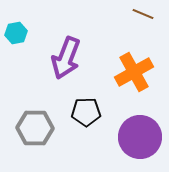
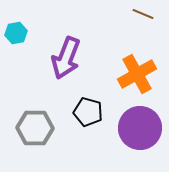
orange cross: moved 3 px right, 2 px down
black pentagon: moved 2 px right; rotated 16 degrees clockwise
purple circle: moved 9 px up
